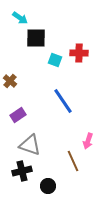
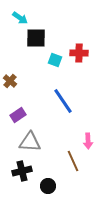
pink arrow: rotated 21 degrees counterclockwise
gray triangle: moved 3 px up; rotated 15 degrees counterclockwise
